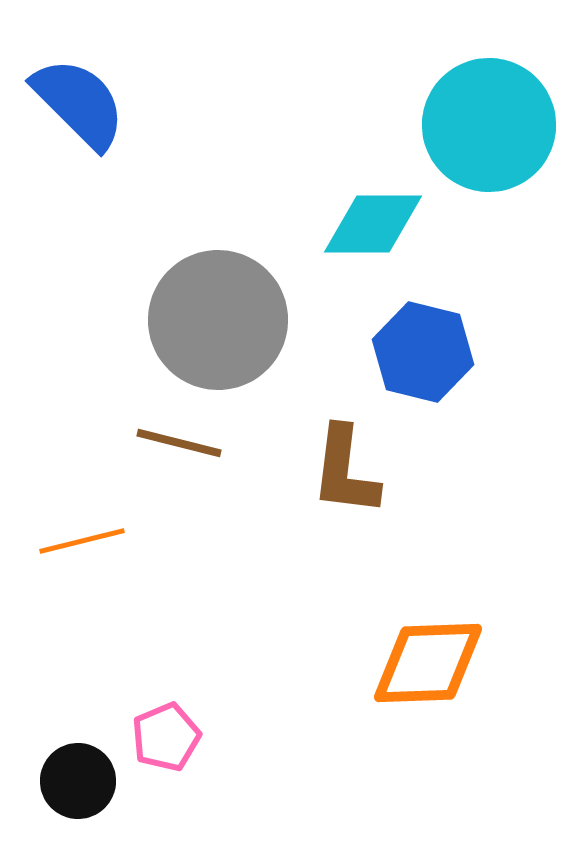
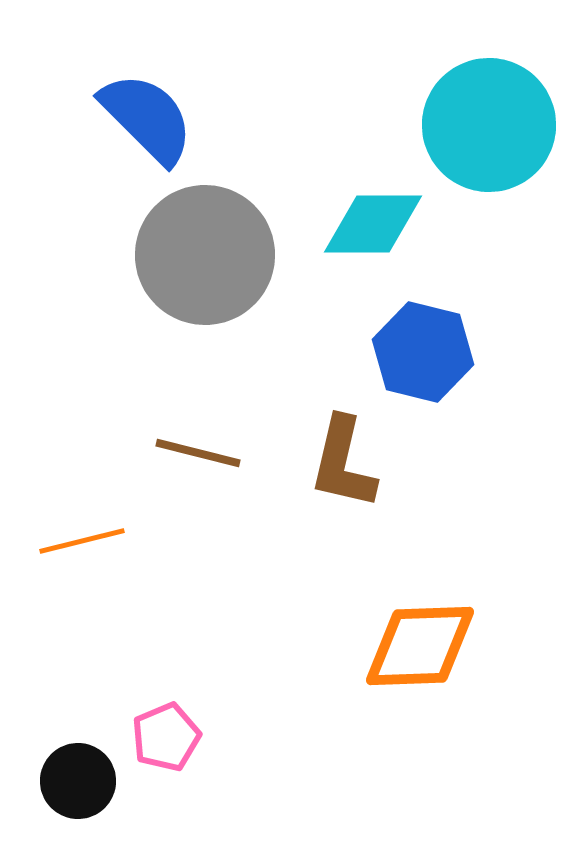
blue semicircle: moved 68 px right, 15 px down
gray circle: moved 13 px left, 65 px up
brown line: moved 19 px right, 10 px down
brown L-shape: moved 2 px left, 8 px up; rotated 6 degrees clockwise
orange diamond: moved 8 px left, 17 px up
